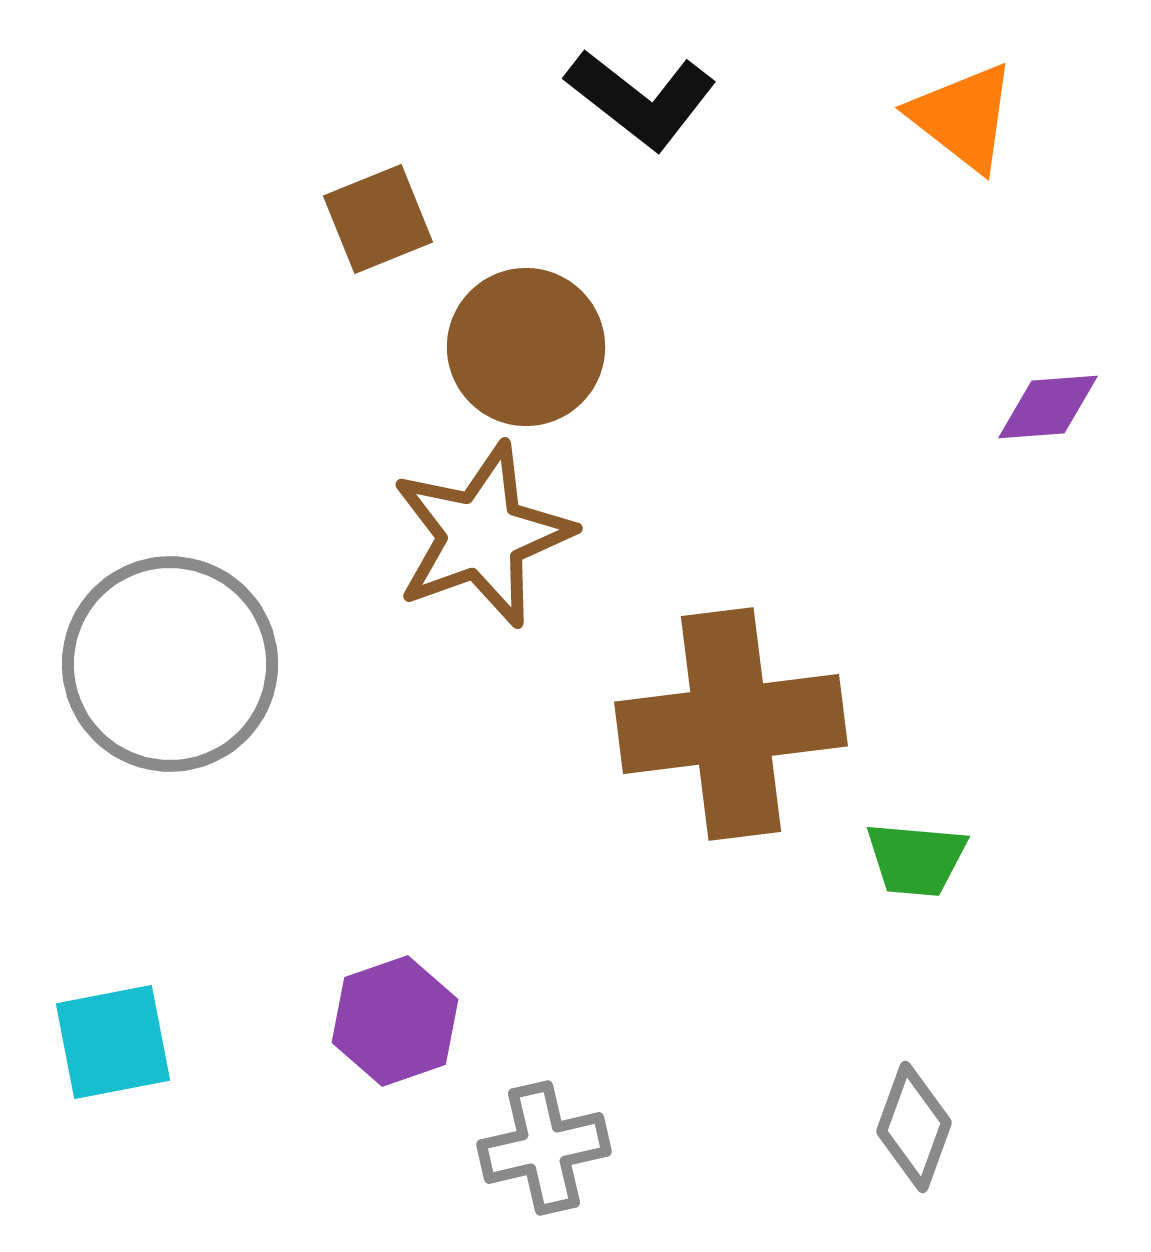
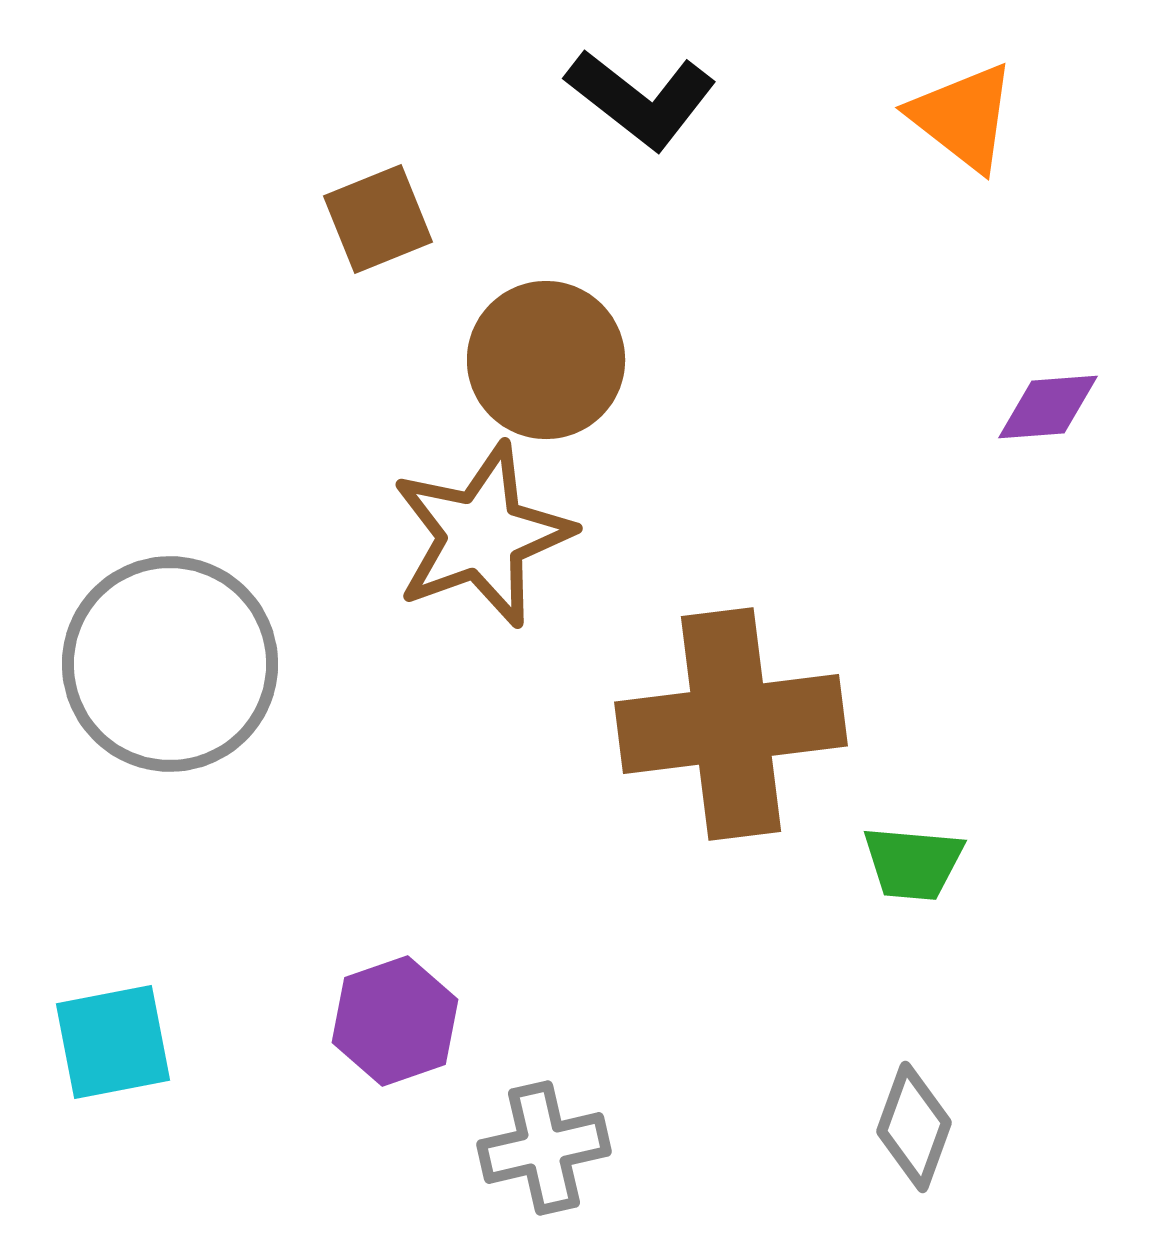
brown circle: moved 20 px right, 13 px down
green trapezoid: moved 3 px left, 4 px down
